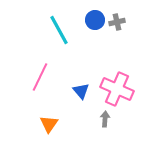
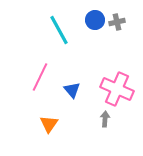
blue triangle: moved 9 px left, 1 px up
